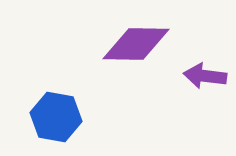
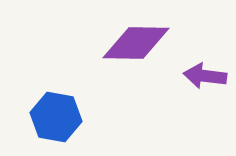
purple diamond: moved 1 px up
